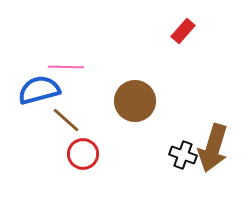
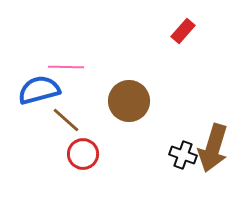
brown circle: moved 6 px left
